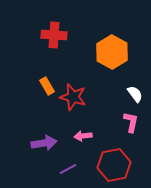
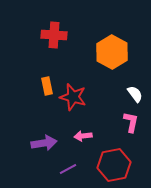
orange rectangle: rotated 18 degrees clockwise
